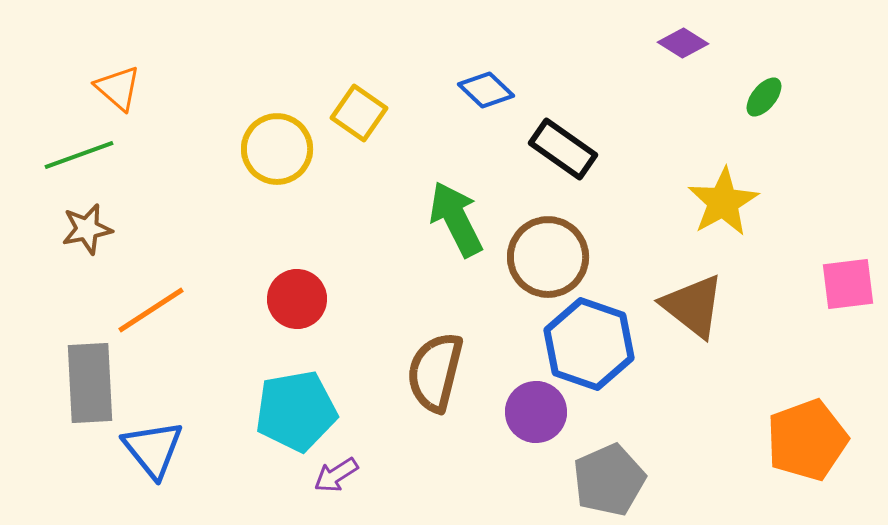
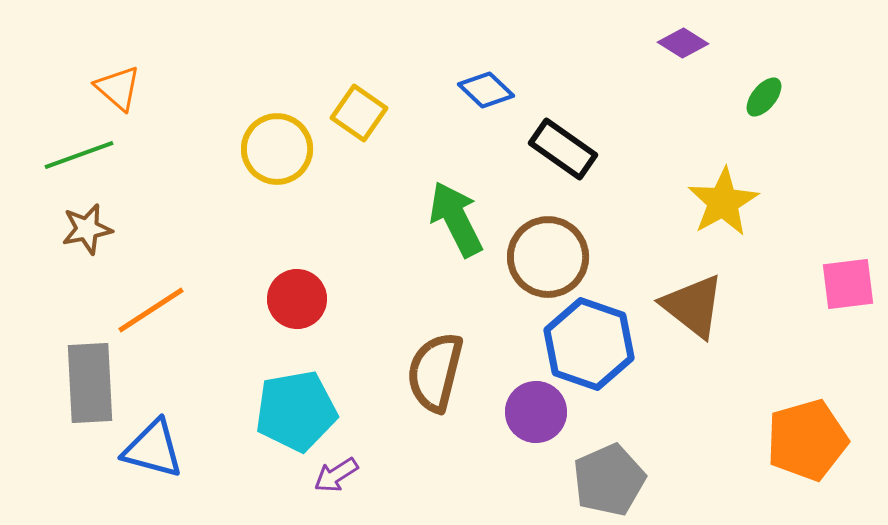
orange pentagon: rotated 4 degrees clockwise
blue triangle: rotated 36 degrees counterclockwise
